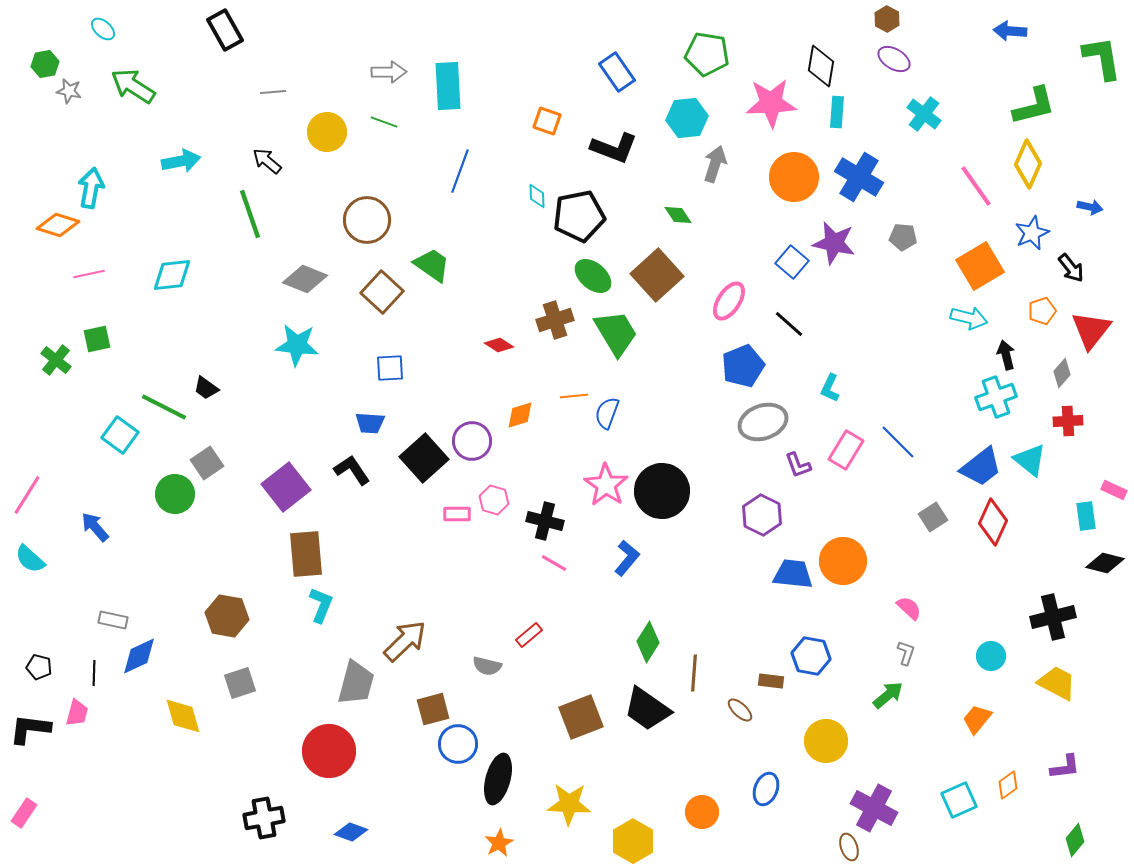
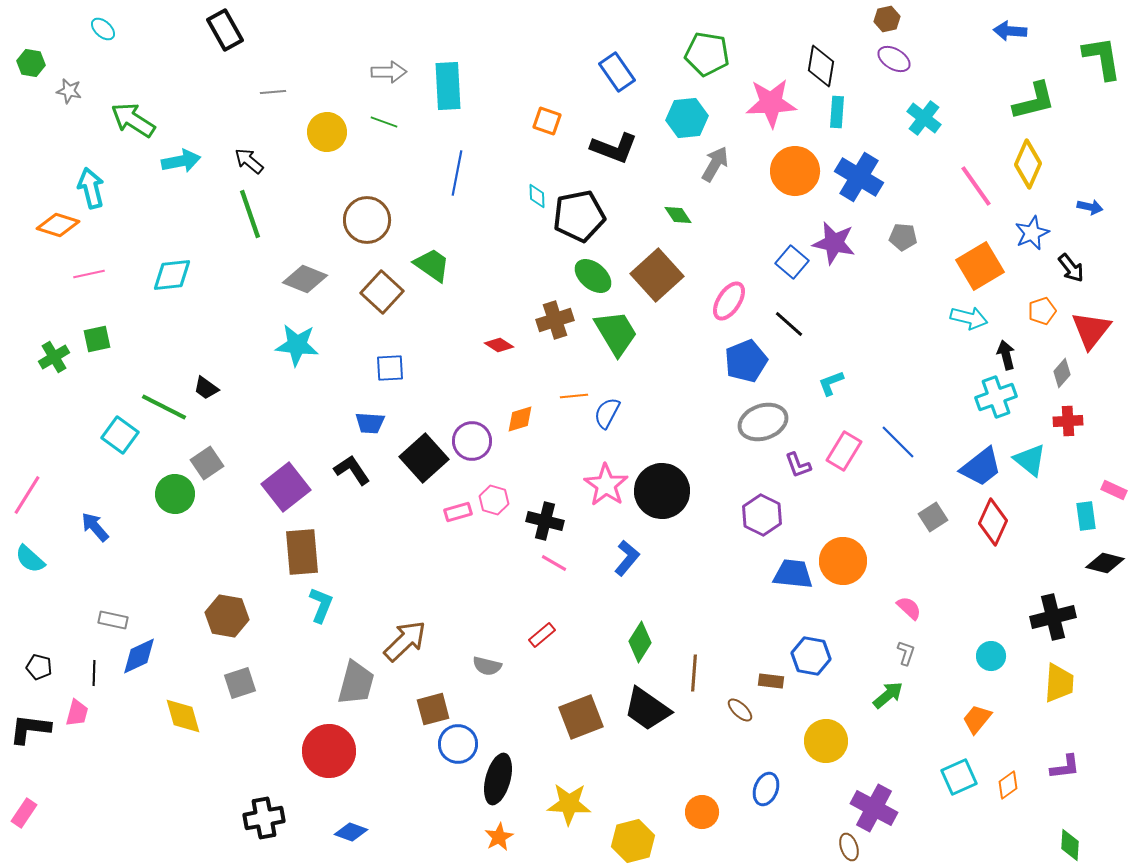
brown hexagon at (887, 19): rotated 20 degrees clockwise
green hexagon at (45, 64): moved 14 px left, 1 px up; rotated 20 degrees clockwise
green arrow at (133, 86): moved 34 px down
green L-shape at (1034, 106): moved 5 px up
cyan cross at (924, 114): moved 4 px down
black arrow at (267, 161): moved 18 px left
gray arrow at (715, 164): rotated 12 degrees clockwise
blue line at (460, 171): moved 3 px left, 2 px down; rotated 9 degrees counterclockwise
orange circle at (794, 177): moved 1 px right, 6 px up
cyan arrow at (91, 188): rotated 24 degrees counterclockwise
green cross at (56, 360): moved 2 px left, 3 px up; rotated 20 degrees clockwise
blue pentagon at (743, 366): moved 3 px right, 5 px up
cyan L-shape at (830, 388): moved 1 px right, 5 px up; rotated 44 degrees clockwise
blue semicircle at (607, 413): rotated 8 degrees clockwise
orange diamond at (520, 415): moved 4 px down
pink rectangle at (846, 450): moved 2 px left, 1 px down
pink rectangle at (457, 514): moved 1 px right, 2 px up; rotated 16 degrees counterclockwise
brown rectangle at (306, 554): moved 4 px left, 2 px up
red rectangle at (529, 635): moved 13 px right
green diamond at (648, 642): moved 8 px left
yellow trapezoid at (1057, 683): moved 2 px right; rotated 66 degrees clockwise
cyan square at (959, 800): moved 23 px up
green diamond at (1075, 840): moved 5 px left, 5 px down; rotated 36 degrees counterclockwise
yellow hexagon at (633, 841): rotated 15 degrees clockwise
orange star at (499, 843): moved 6 px up
